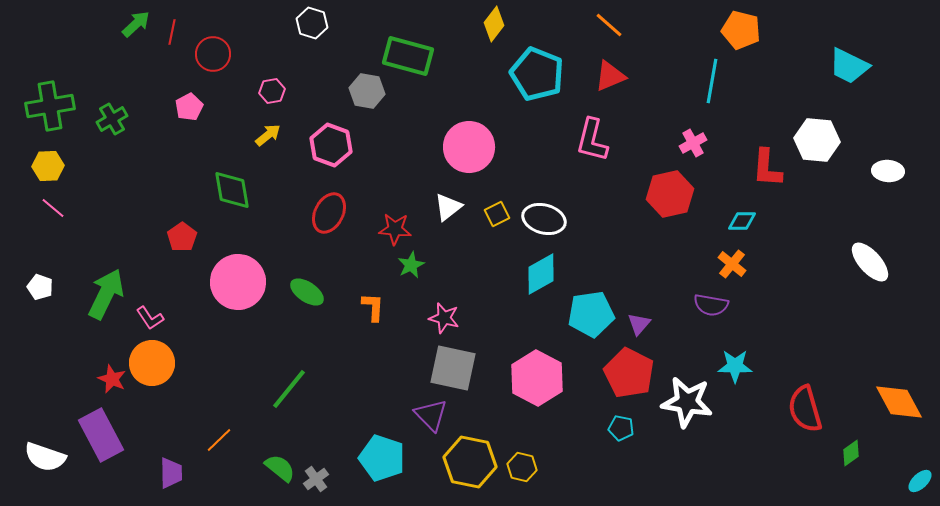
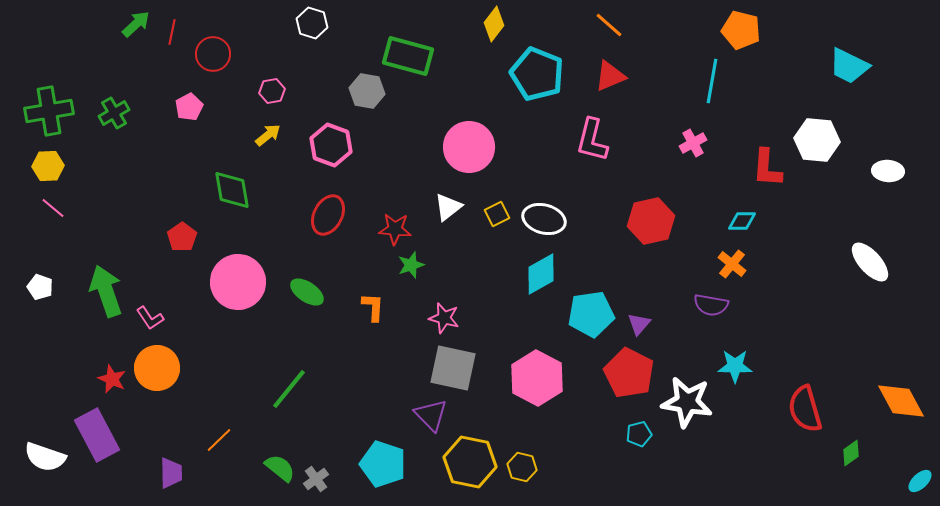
green cross at (50, 106): moved 1 px left, 5 px down
green cross at (112, 119): moved 2 px right, 6 px up
red hexagon at (670, 194): moved 19 px left, 27 px down
red ellipse at (329, 213): moved 1 px left, 2 px down
green star at (411, 265): rotated 8 degrees clockwise
green arrow at (106, 294): moved 3 px up; rotated 45 degrees counterclockwise
orange circle at (152, 363): moved 5 px right, 5 px down
orange diamond at (899, 402): moved 2 px right, 1 px up
cyan pentagon at (621, 428): moved 18 px right, 6 px down; rotated 25 degrees counterclockwise
purple rectangle at (101, 435): moved 4 px left
cyan pentagon at (382, 458): moved 1 px right, 6 px down
